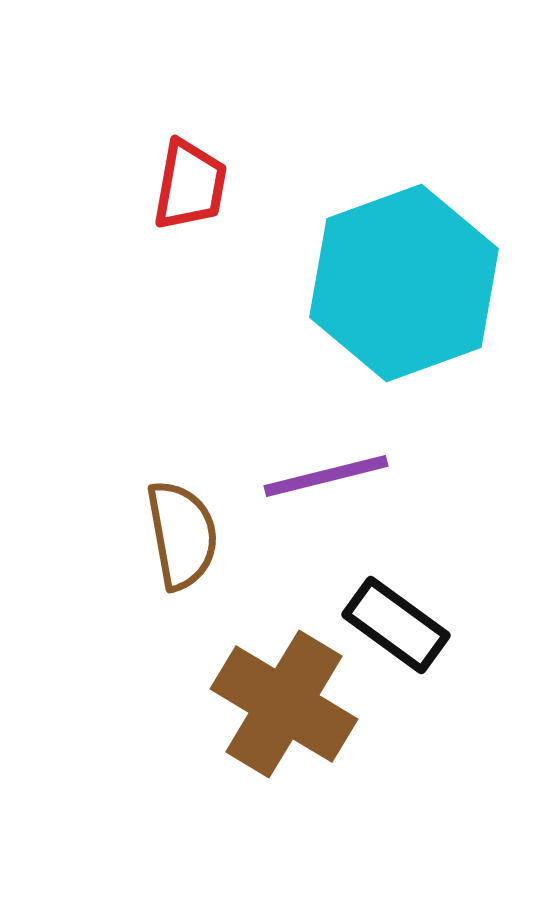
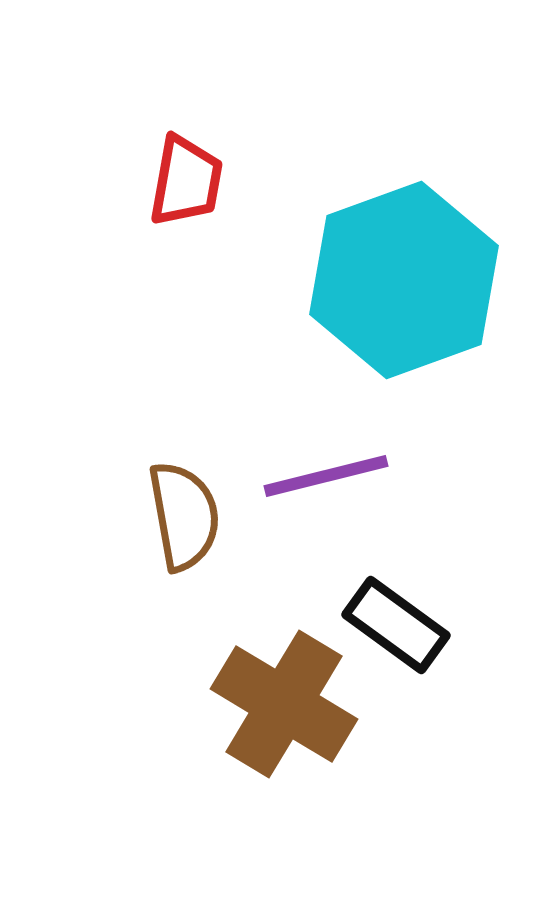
red trapezoid: moved 4 px left, 4 px up
cyan hexagon: moved 3 px up
brown semicircle: moved 2 px right, 19 px up
